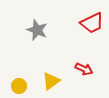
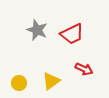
red trapezoid: moved 20 px left, 11 px down
yellow circle: moved 3 px up
